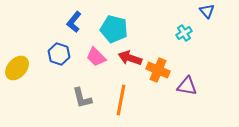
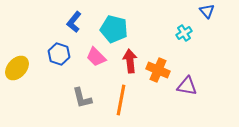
red arrow: moved 3 px down; rotated 65 degrees clockwise
